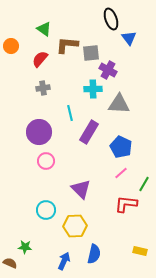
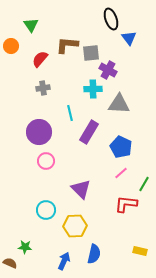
green triangle: moved 13 px left, 4 px up; rotated 21 degrees clockwise
